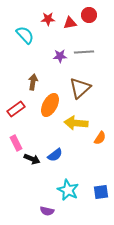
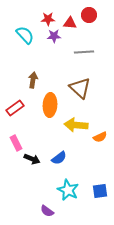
red triangle: rotated 16 degrees clockwise
purple star: moved 6 px left, 20 px up
brown arrow: moved 2 px up
brown triangle: rotated 35 degrees counterclockwise
orange ellipse: rotated 25 degrees counterclockwise
red rectangle: moved 1 px left, 1 px up
yellow arrow: moved 2 px down
orange semicircle: moved 1 px up; rotated 32 degrees clockwise
blue semicircle: moved 4 px right, 3 px down
blue square: moved 1 px left, 1 px up
purple semicircle: rotated 24 degrees clockwise
